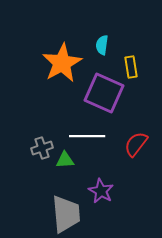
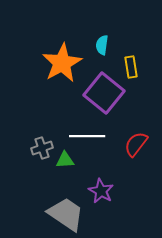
purple square: rotated 15 degrees clockwise
gray trapezoid: rotated 51 degrees counterclockwise
